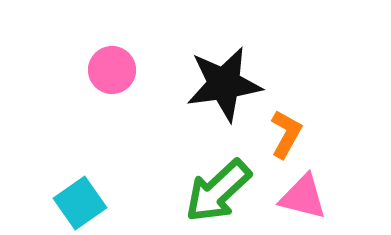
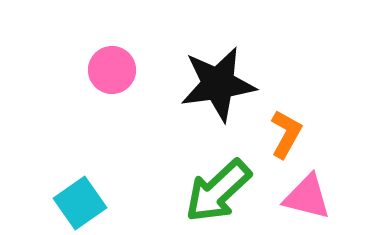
black star: moved 6 px left
pink triangle: moved 4 px right
